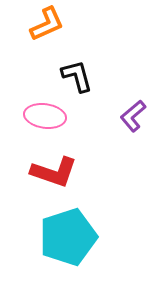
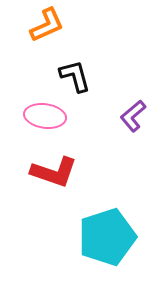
orange L-shape: moved 1 px down
black L-shape: moved 2 px left
cyan pentagon: moved 39 px right
